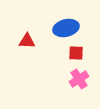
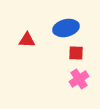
red triangle: moved 1 px up
